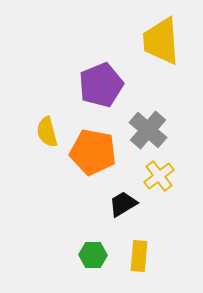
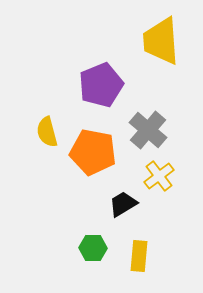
green hexagon: moved 7 px up
